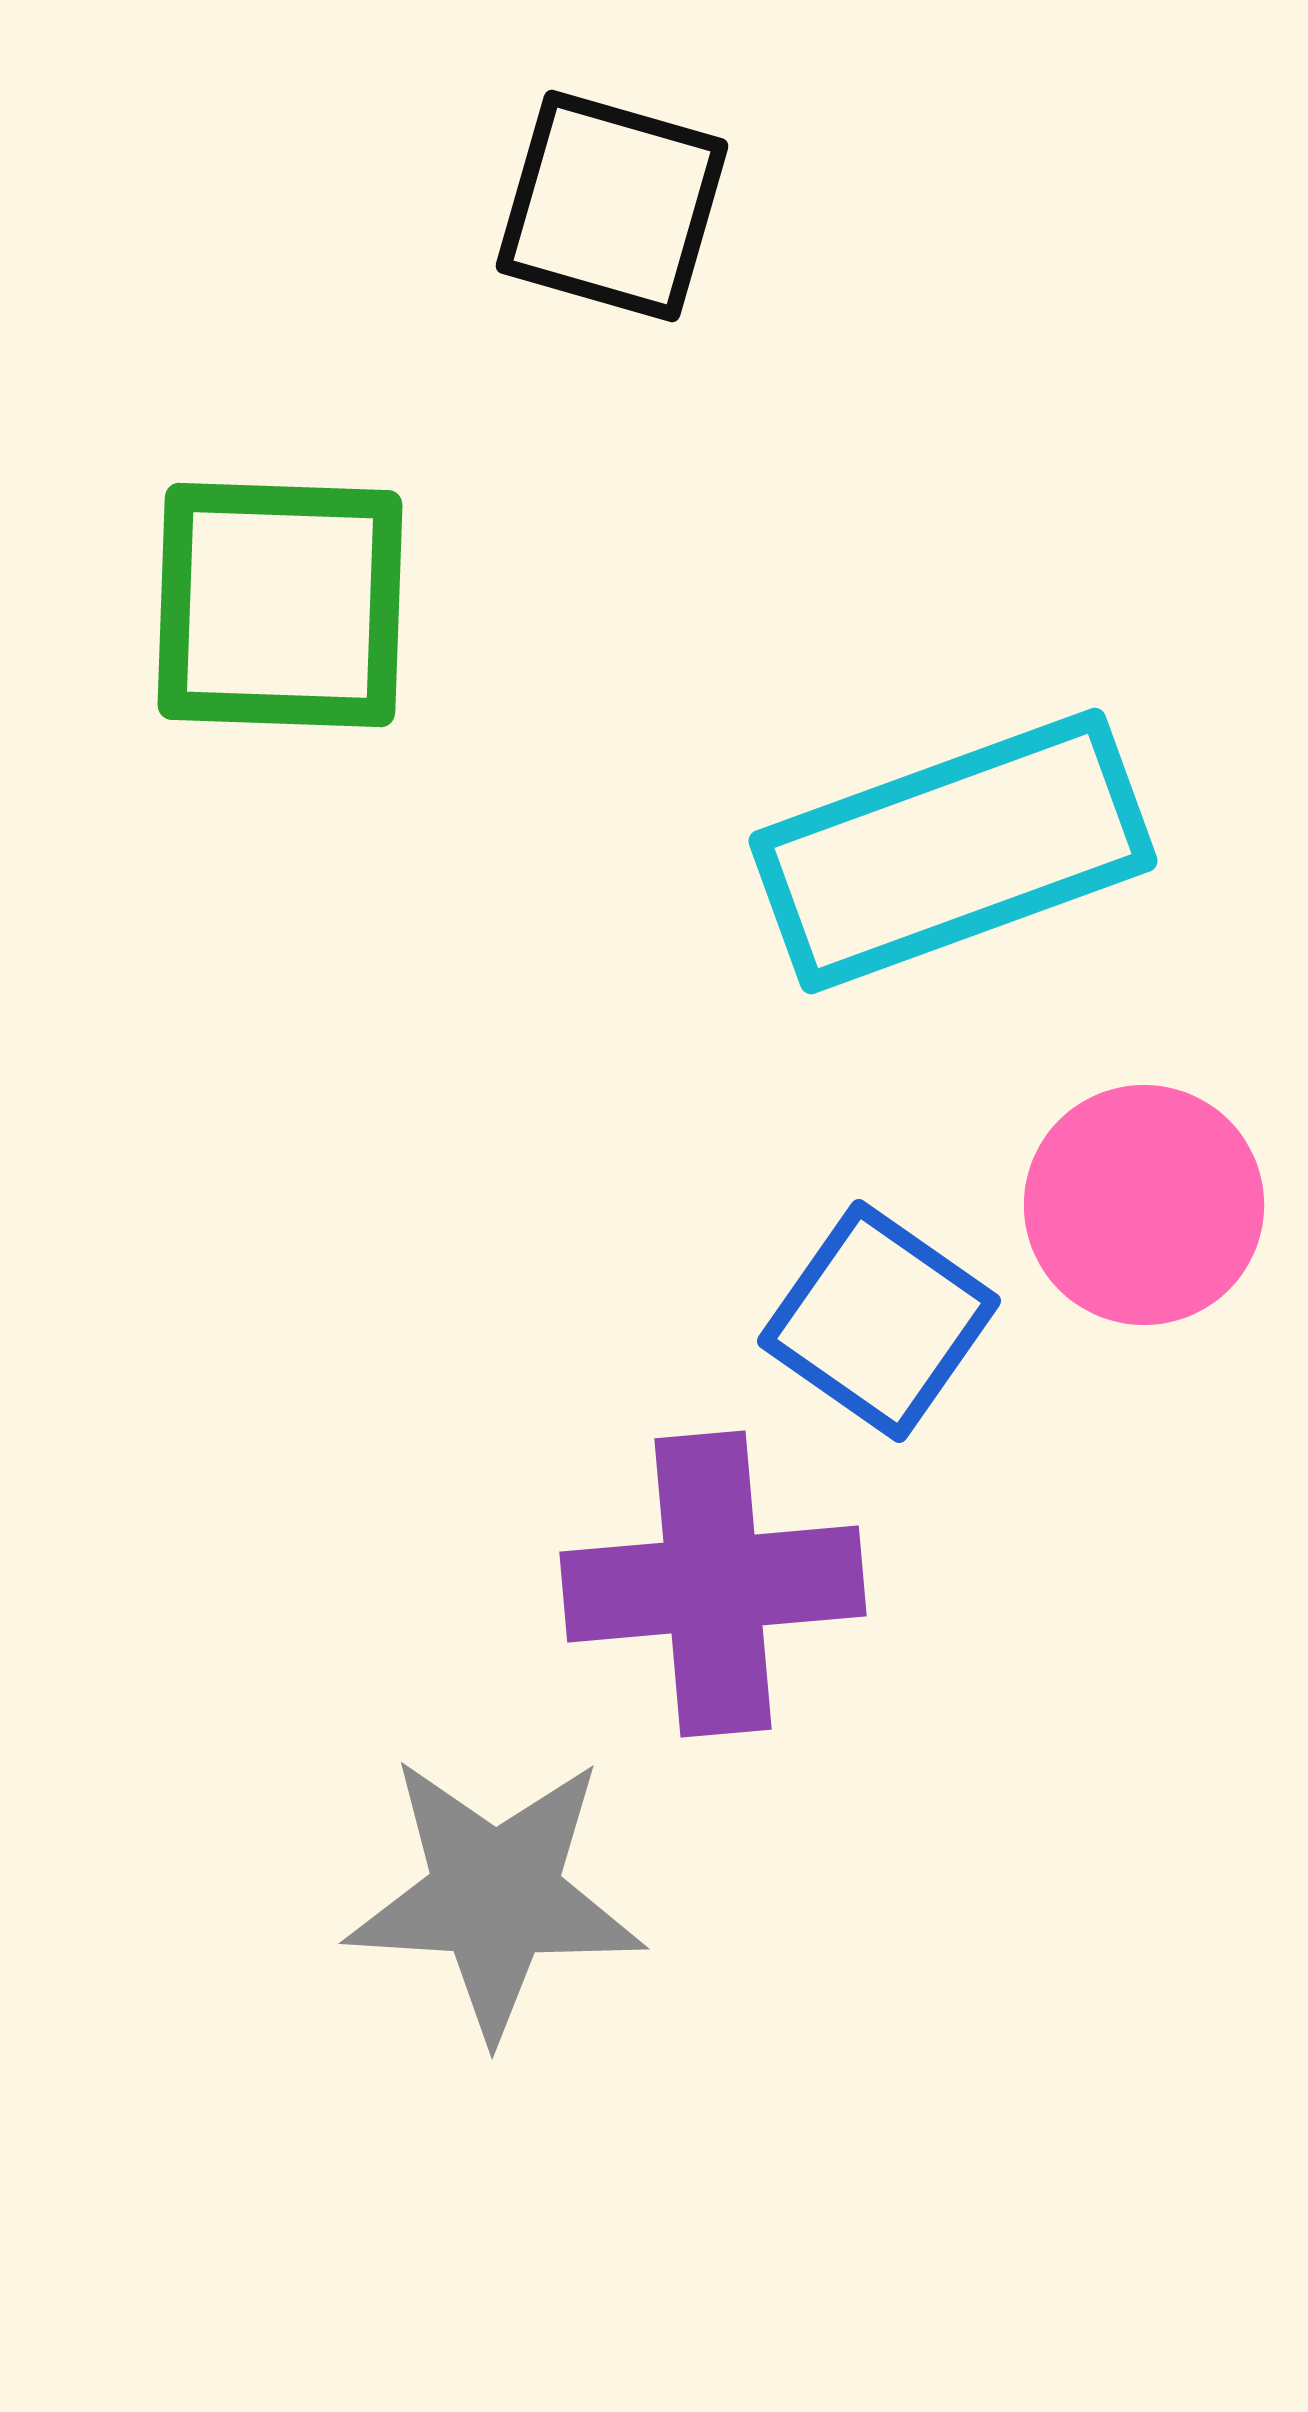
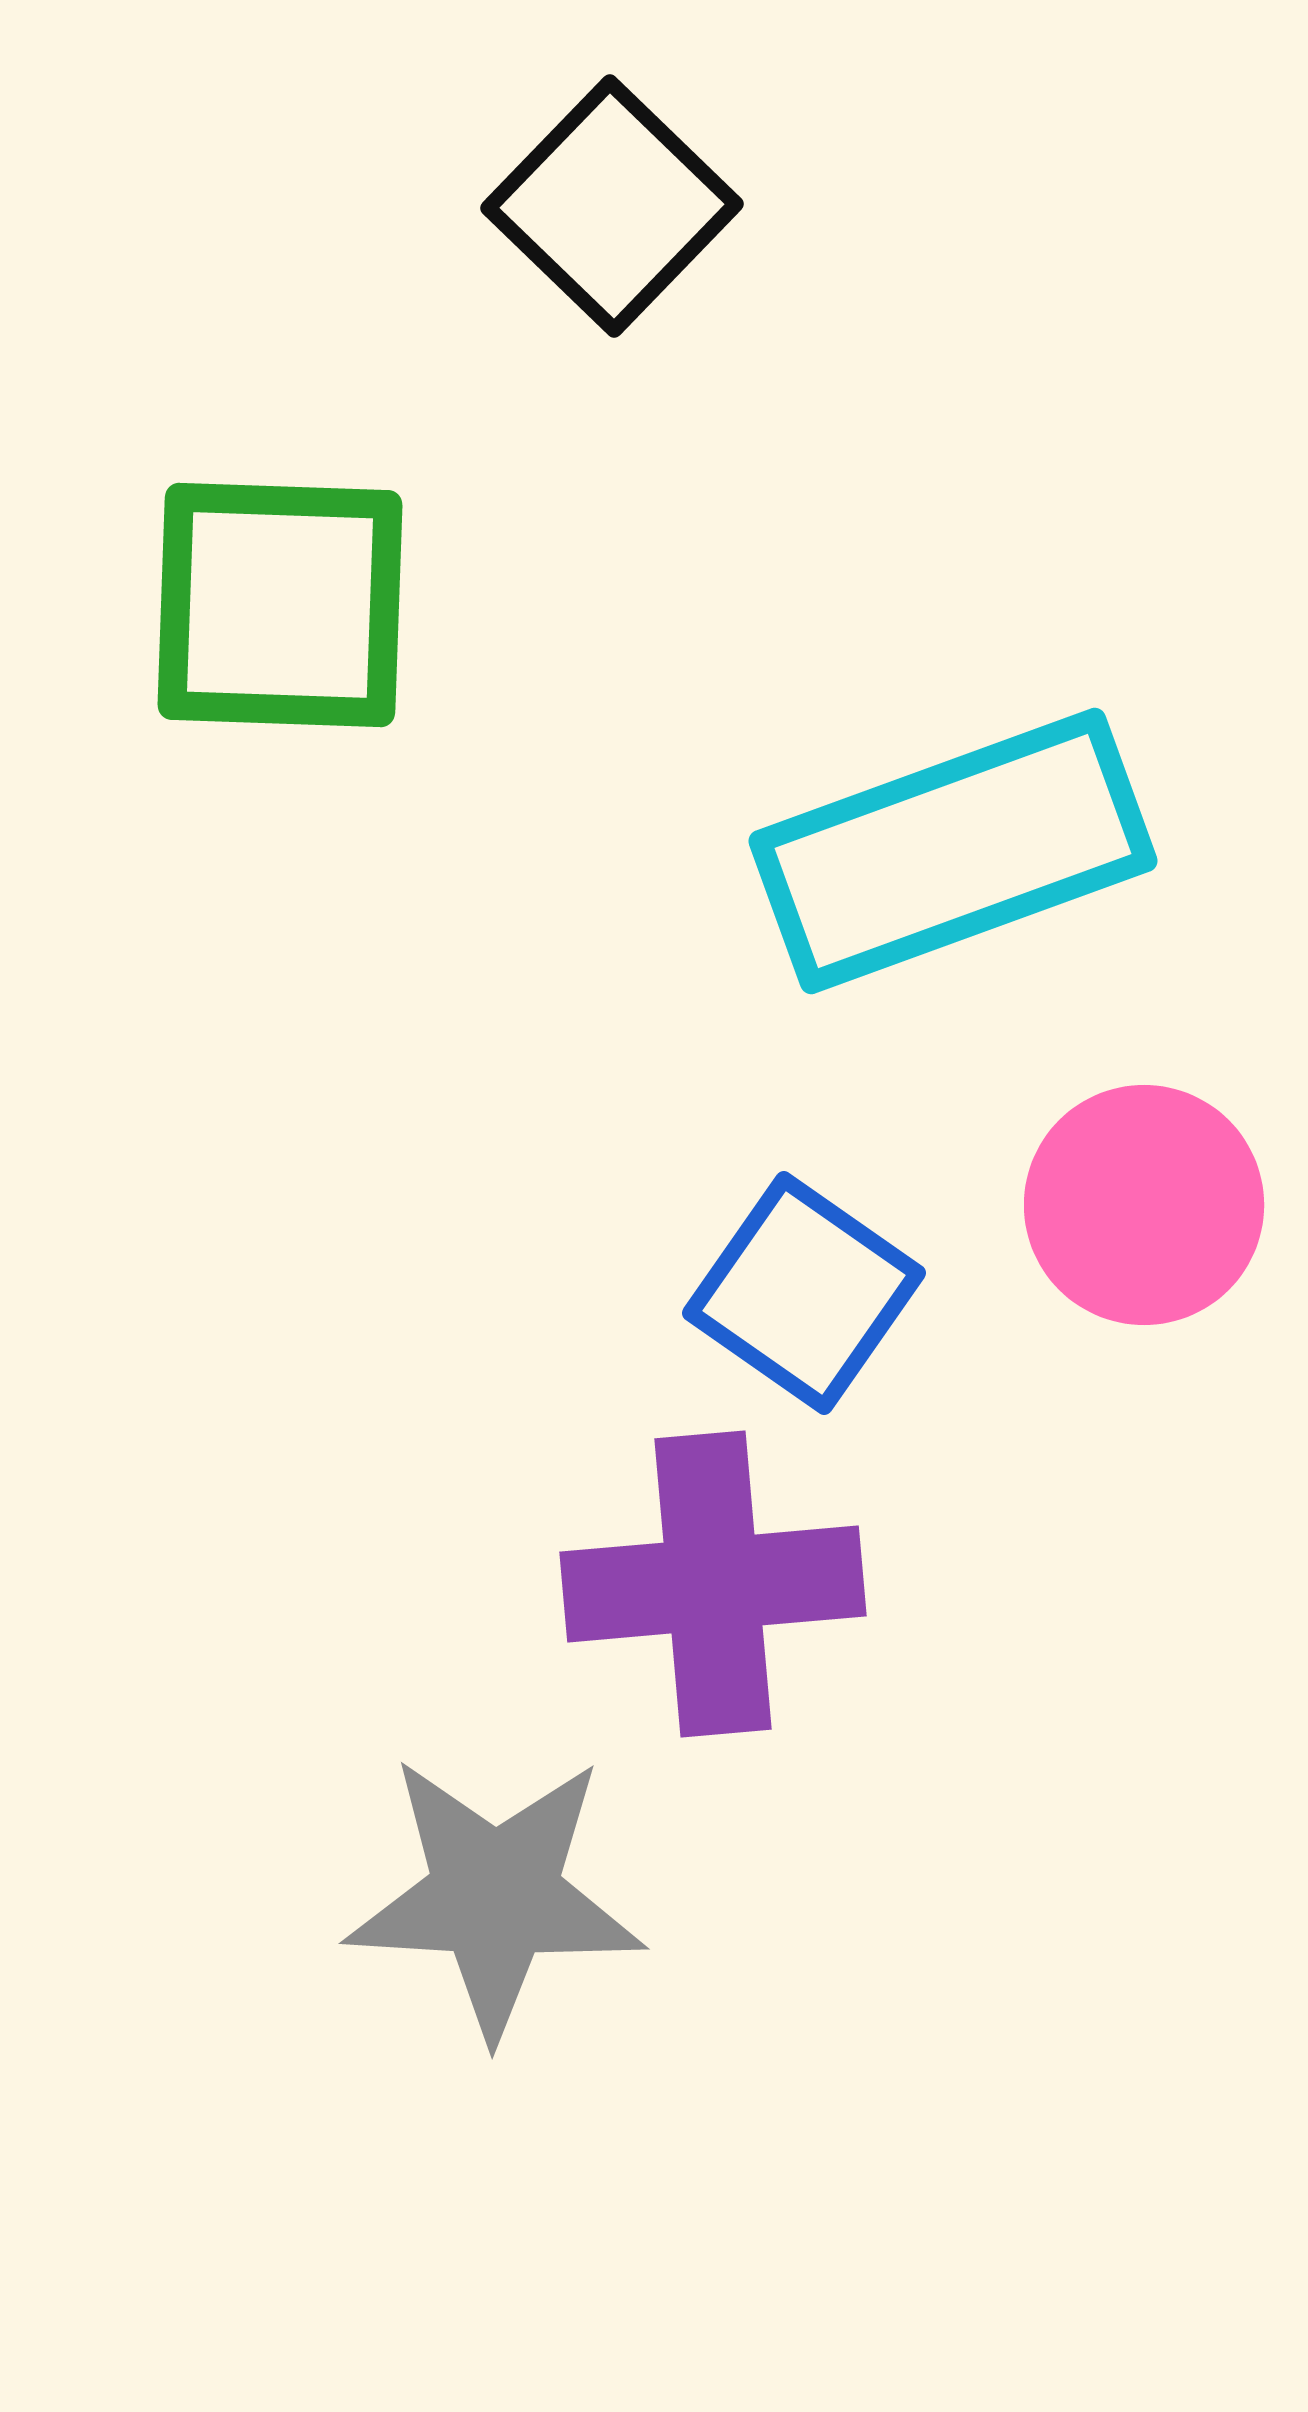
black square: rotated 28 degrees clockwise
blue square: moved 75 px left, 28 px up
